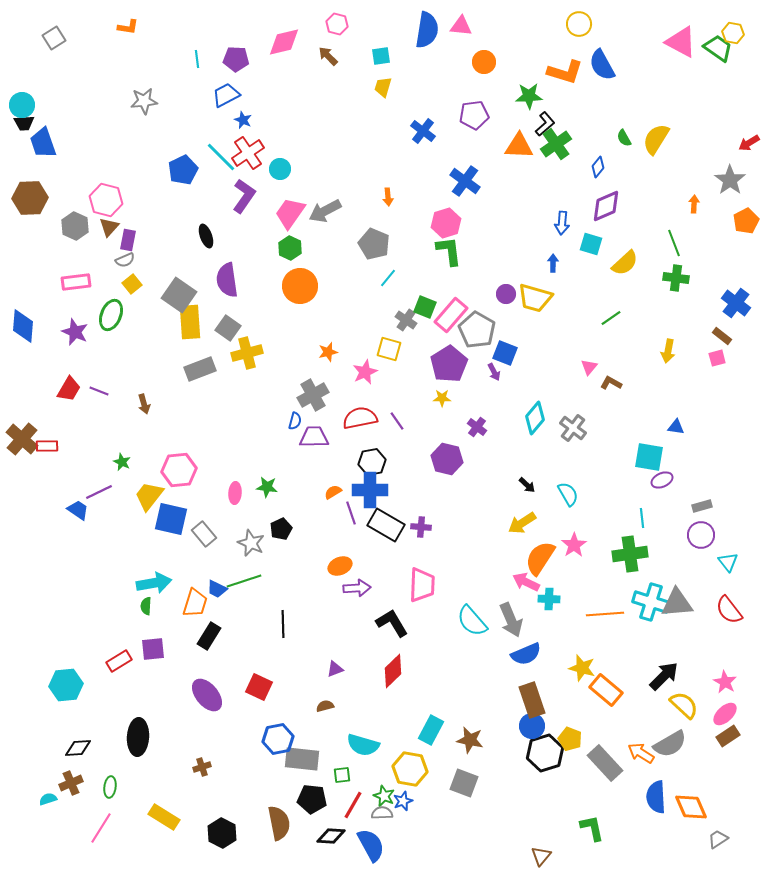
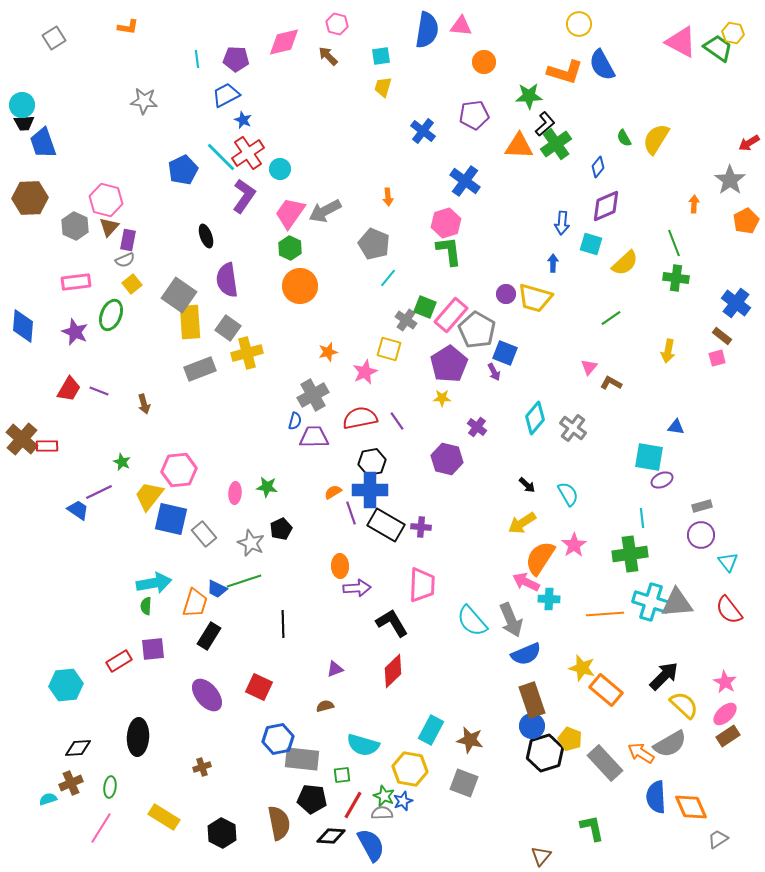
gray star at (144, 101): rotated 12 degrees clockwise
orange ellipse at (340, 566): rotated 70 degrees counterclockwise
